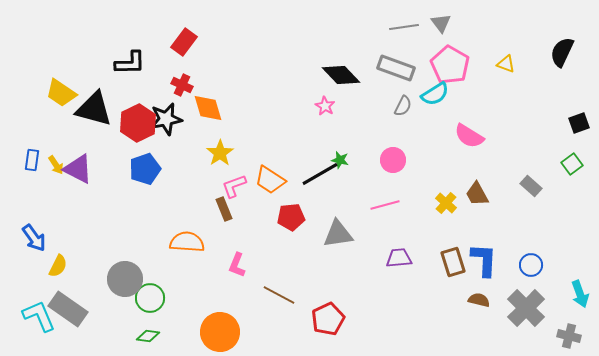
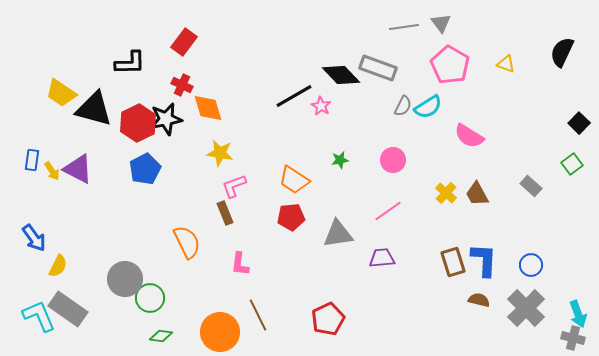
gray rectangle at (396, 68): moved 18 px left
cyan semicircle at (435, 94): moved 7 px left, 13 px down
pink star at (325, 106): moved 4 px left
black square at (579, 123): rotated 25 degrees counterclockwise
yellow star at (220, 153): rotated 28 degrees counterclockwise
green star at (340, 160): rotated 24 degrees counterclockwise
yellow arrow at (56, 165): moved 4 px left, 6 px down
blue pentagon at (145, 169): rotated 8 degrees counterclockwise
black line at (320, 174): moved 26 px left, 78 px up
orange trapezoid at (270, 180): moved 24 px right
yellow cross at (446, 203): moved 10 px up
pink line at (385, 205): moved 3 px right, 6 px down; rotated 20 degrees counterclockwise
brown rectangle at (224, 209): moved 1 px right, 4 px down
orange semicircle at (187, 242): rotated 60 degrees clockwise
purple trapezoid at (399, 258): moved 17 px left
pink L-shape at (237, 265): moved 3 px right, 1 px up; rotated 15 degrees counterclockwise
cyan arrow at (580, 294): moved 2 px left, 20 px down
brown line at (279, 295): moved 21 px left, 20 px down; rotated 36 degrees clockwise
green diamond at (148, 336): moved 13 px right
gray cross at (569, 336): moved 4 px right, 2 px down
